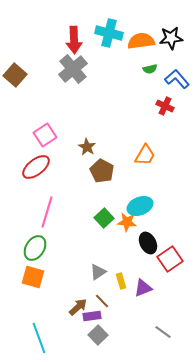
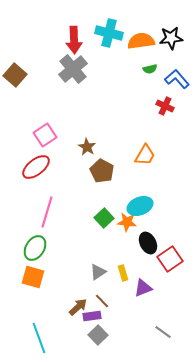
yellow rectangle: moved 2 px right, 8 px up
